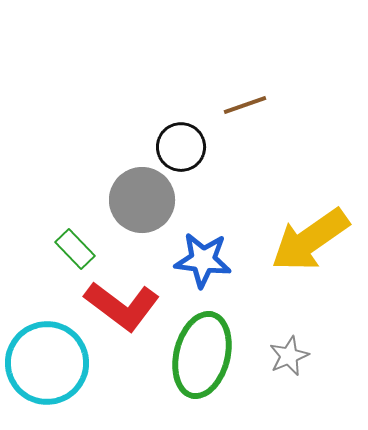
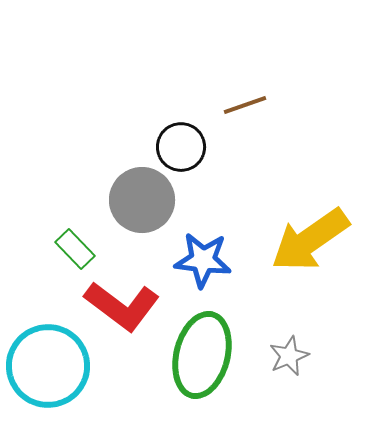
cyan circle: moved 1 px right, 3 px down
